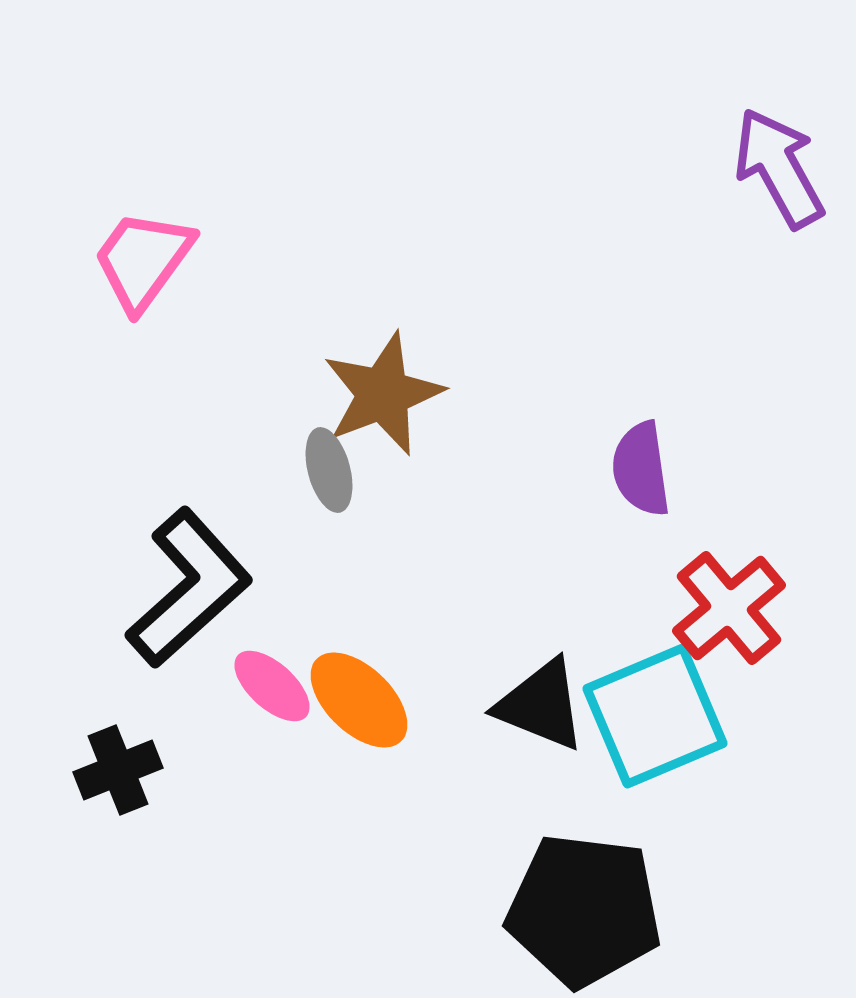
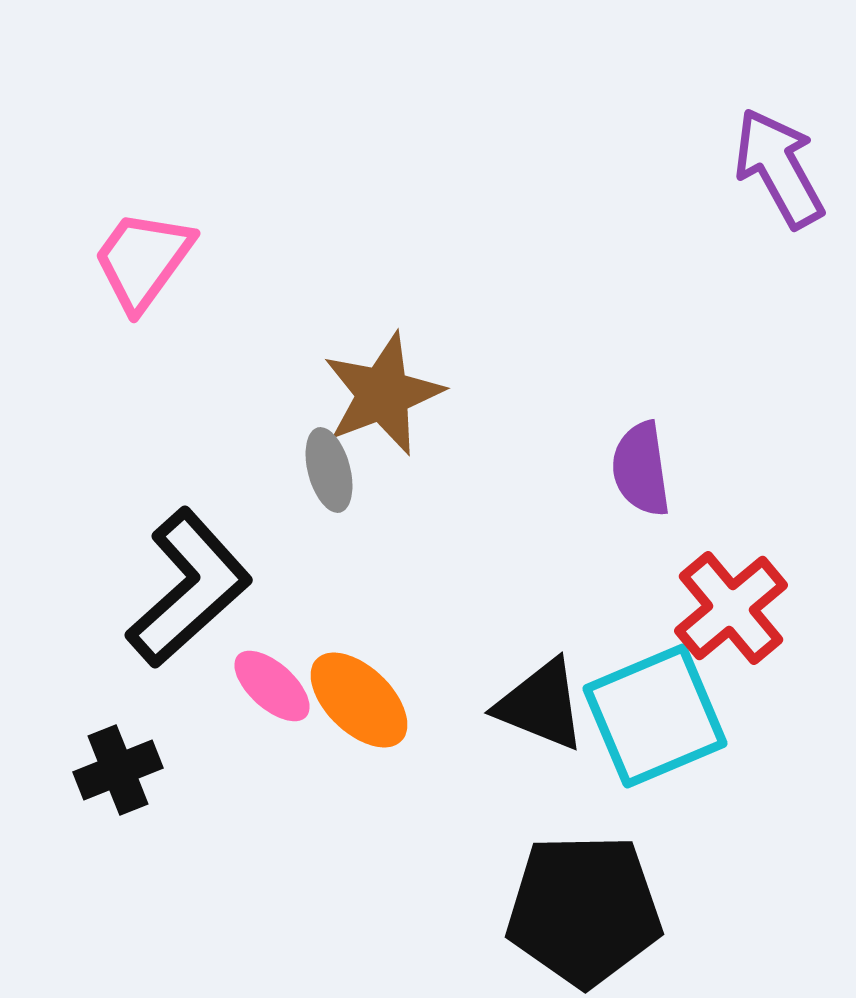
red cross: moved 2 px right
black pentagon: rotated 8 degrees counterclockwise
